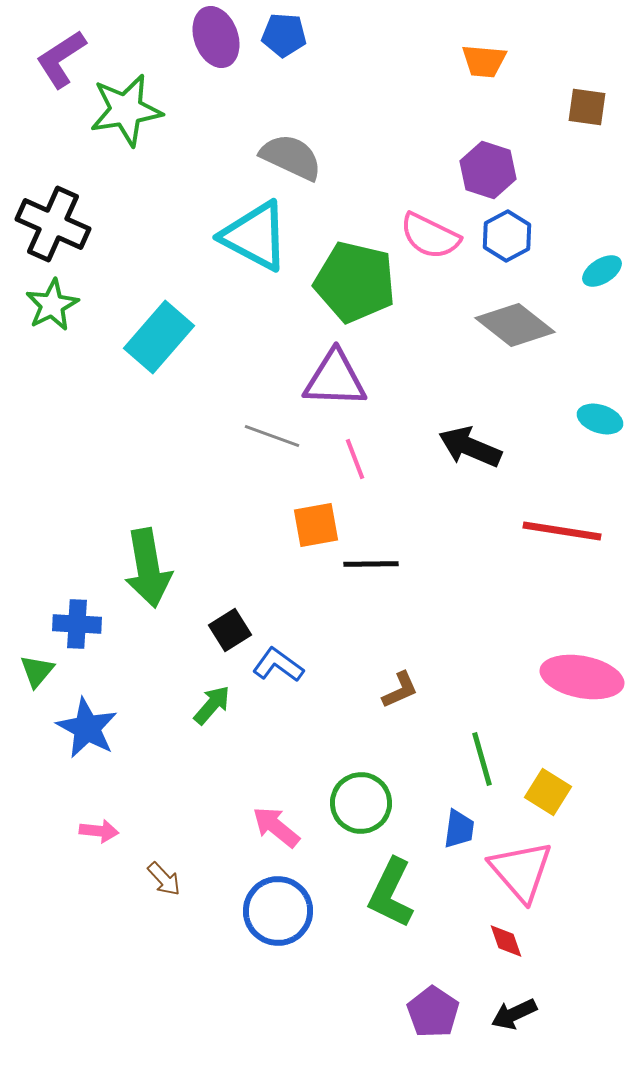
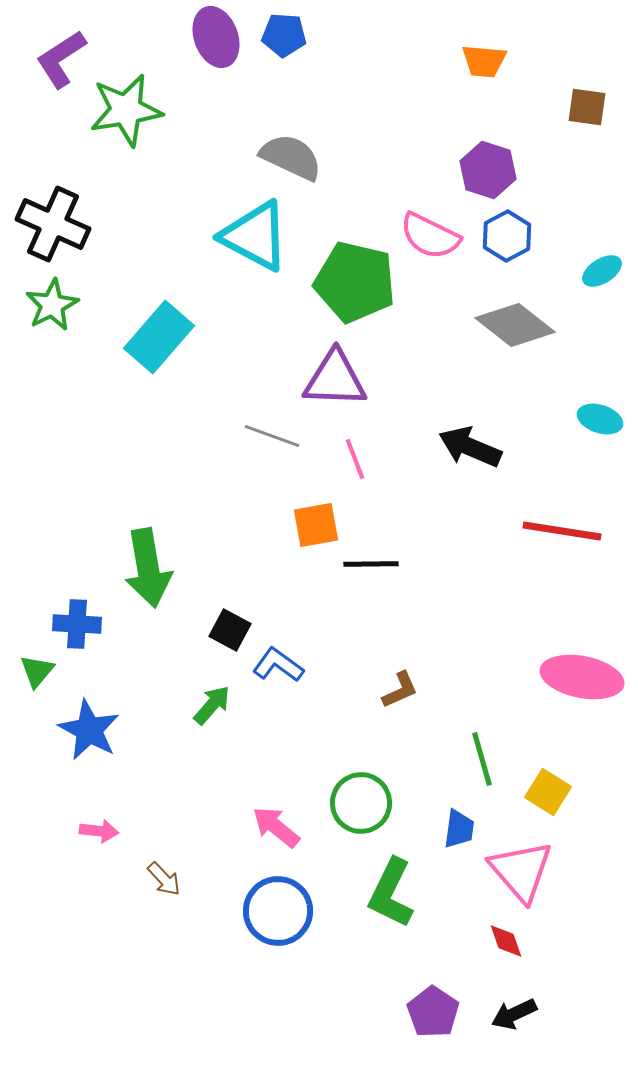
black square at (230, 630): rotated 30 degrees counterclockwise
blue star at (87, 728): moved 2 px right, 2 px down
